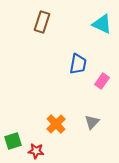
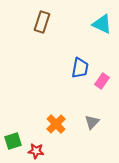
blue trapezoid: moved 2 px right, 4 px down
